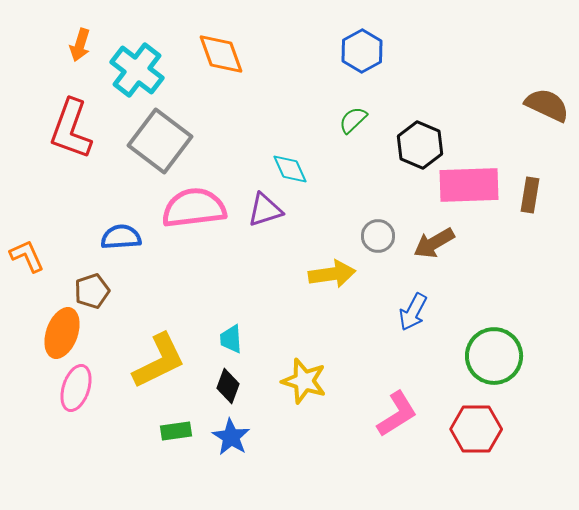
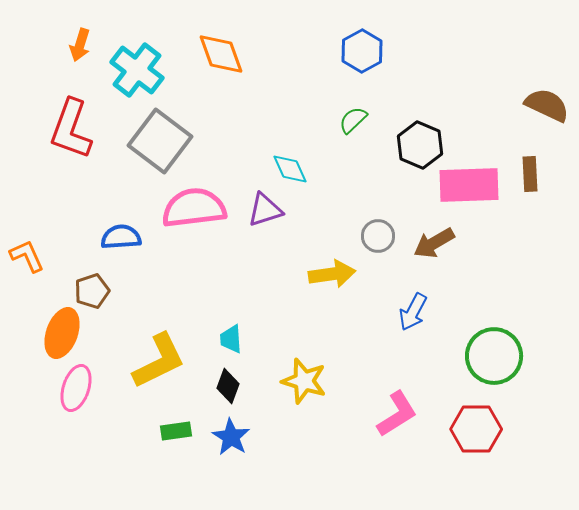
brown rectangle: moved 21 px up; rotated 12 degrees counterclockwise
